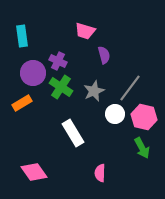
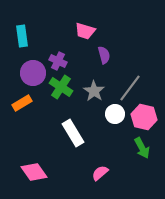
gray star: rotated 15 degrees counterclockwise
pink semicircle: rotated 48 degrees clockwise
